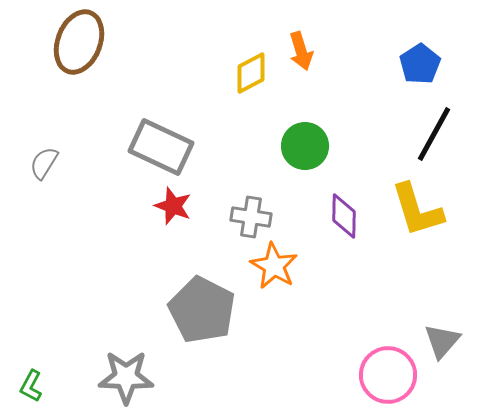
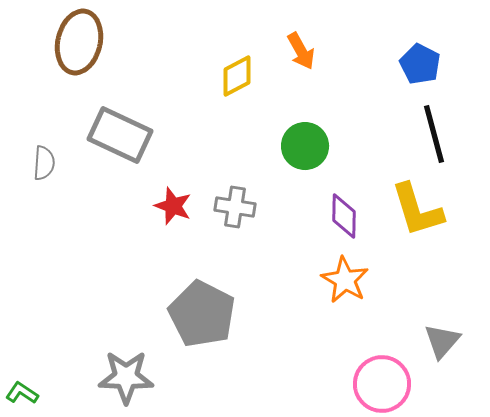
brown ellipse: rotated 8 degrees counterclockwise
orange arrow: rotated 12 degrees counterclockwise
blue pentagon: rotated 12 degrees counterclockwise
yellow diamond: moved 14 px left, 3 px down
black line: rotated 44 degrees counterclockwise
gray rectangle: moved 41 px left, 12 px up
gray semicircle: rotated 152 degrees clockwise
gray cross: moved 16 px left, 10 px up
orange star: moved 71 px right, 14 px down
gray pentagon: moved 4 px down
pink circle: moved 6 px left, 9 px down
green L-shape: moved 9 px left, 7 px down; rotated 96 degrees clockwise
